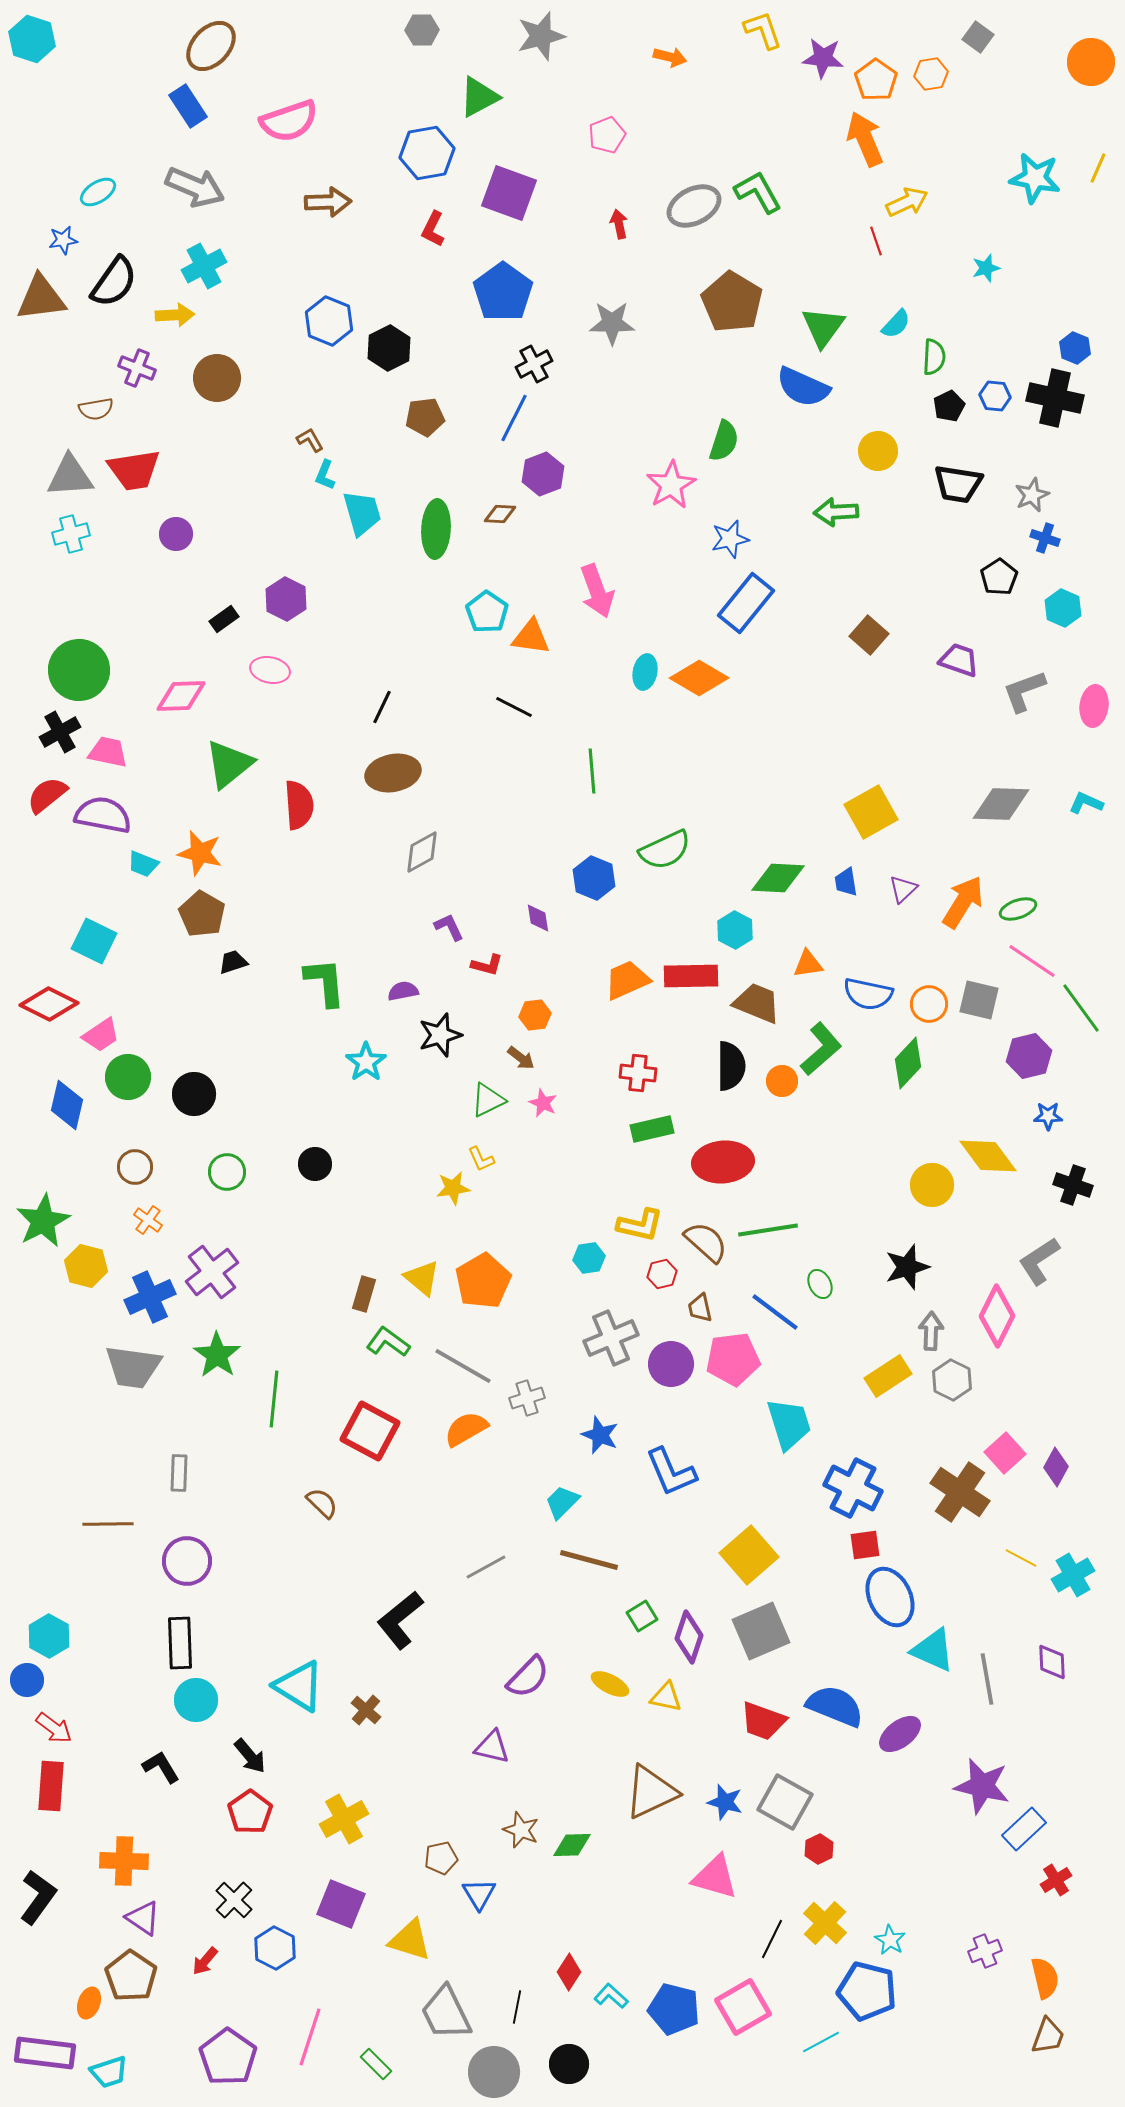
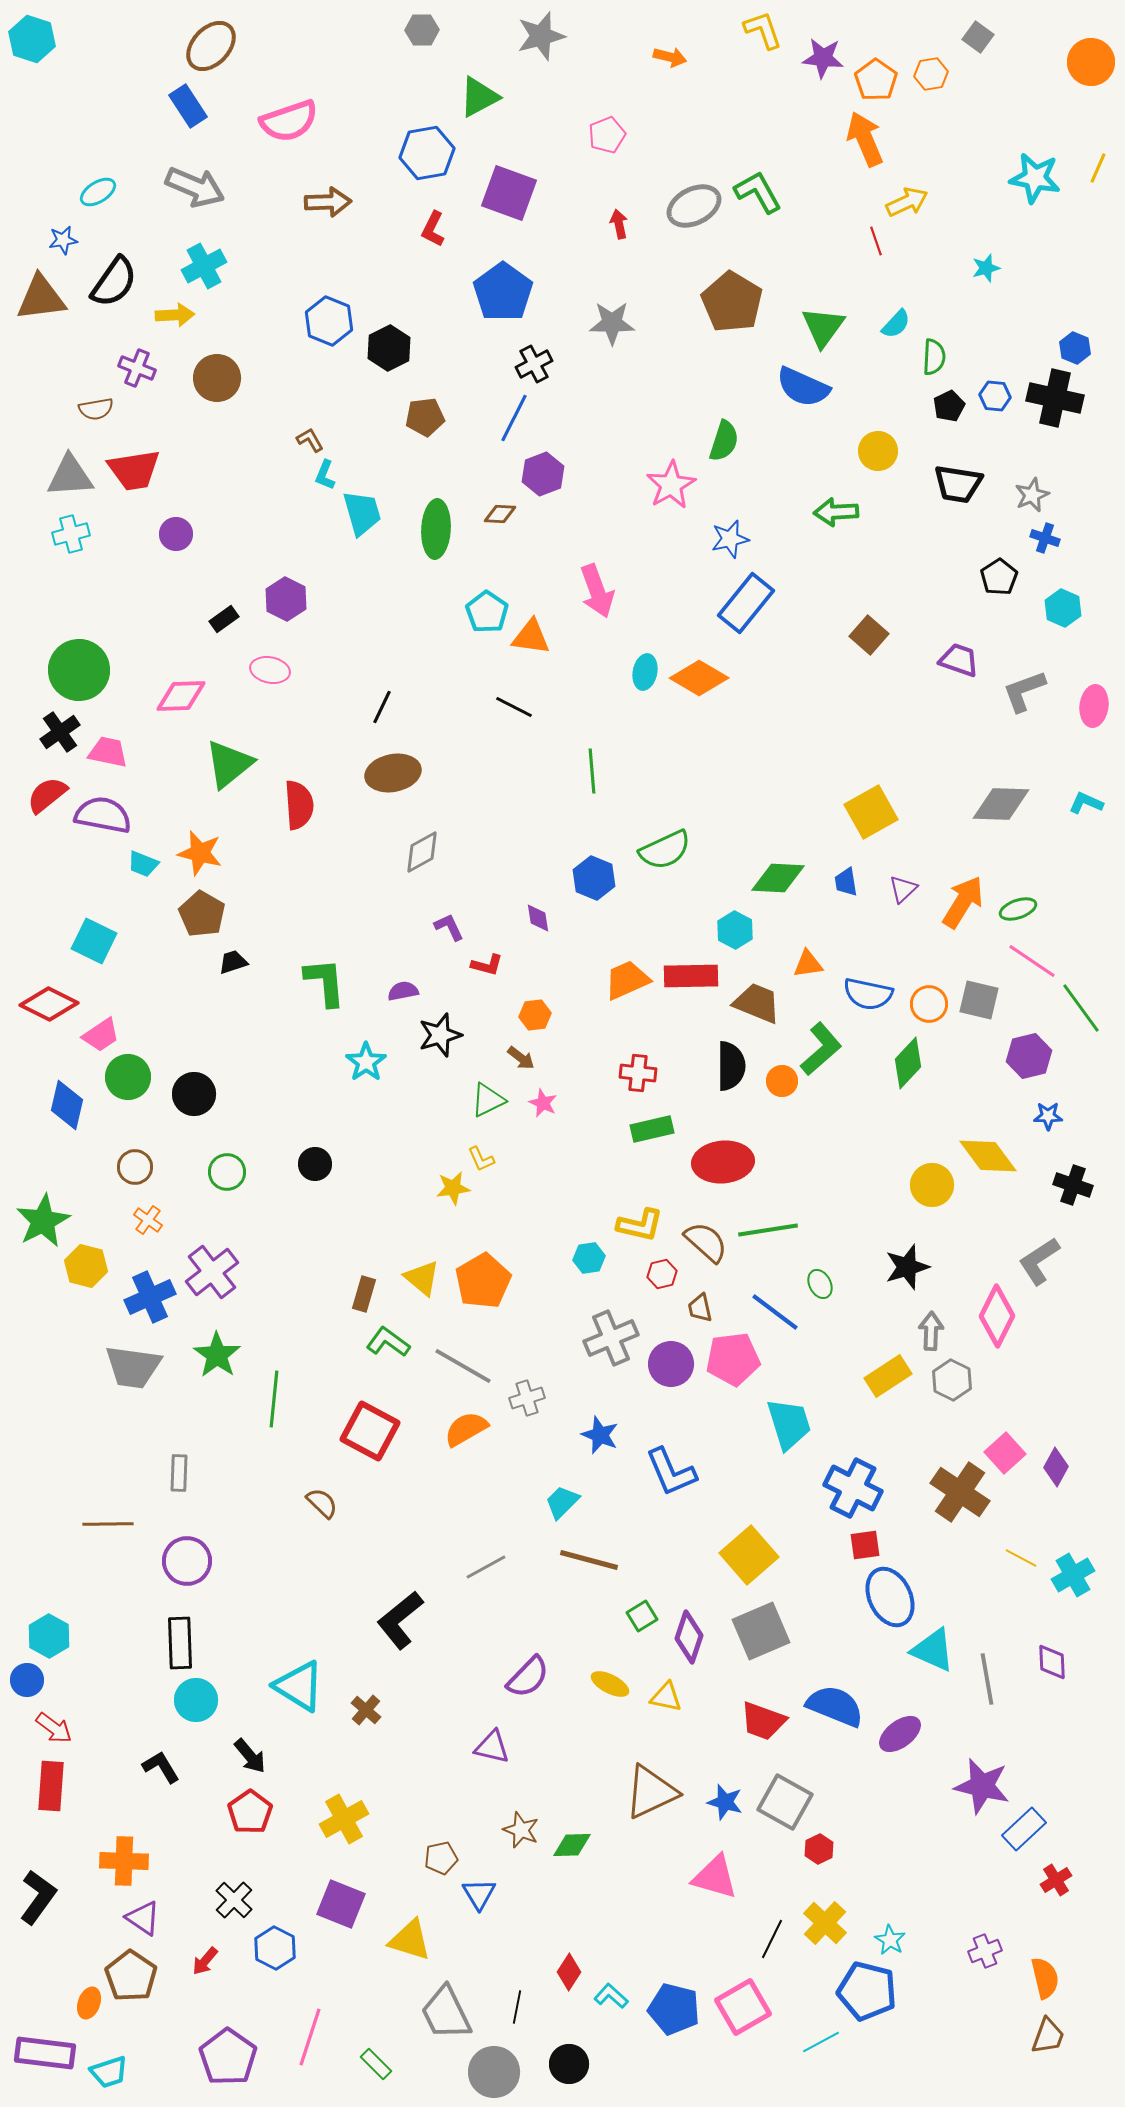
black cross at (60, 732): rotated 6 degrees counterclockwise
